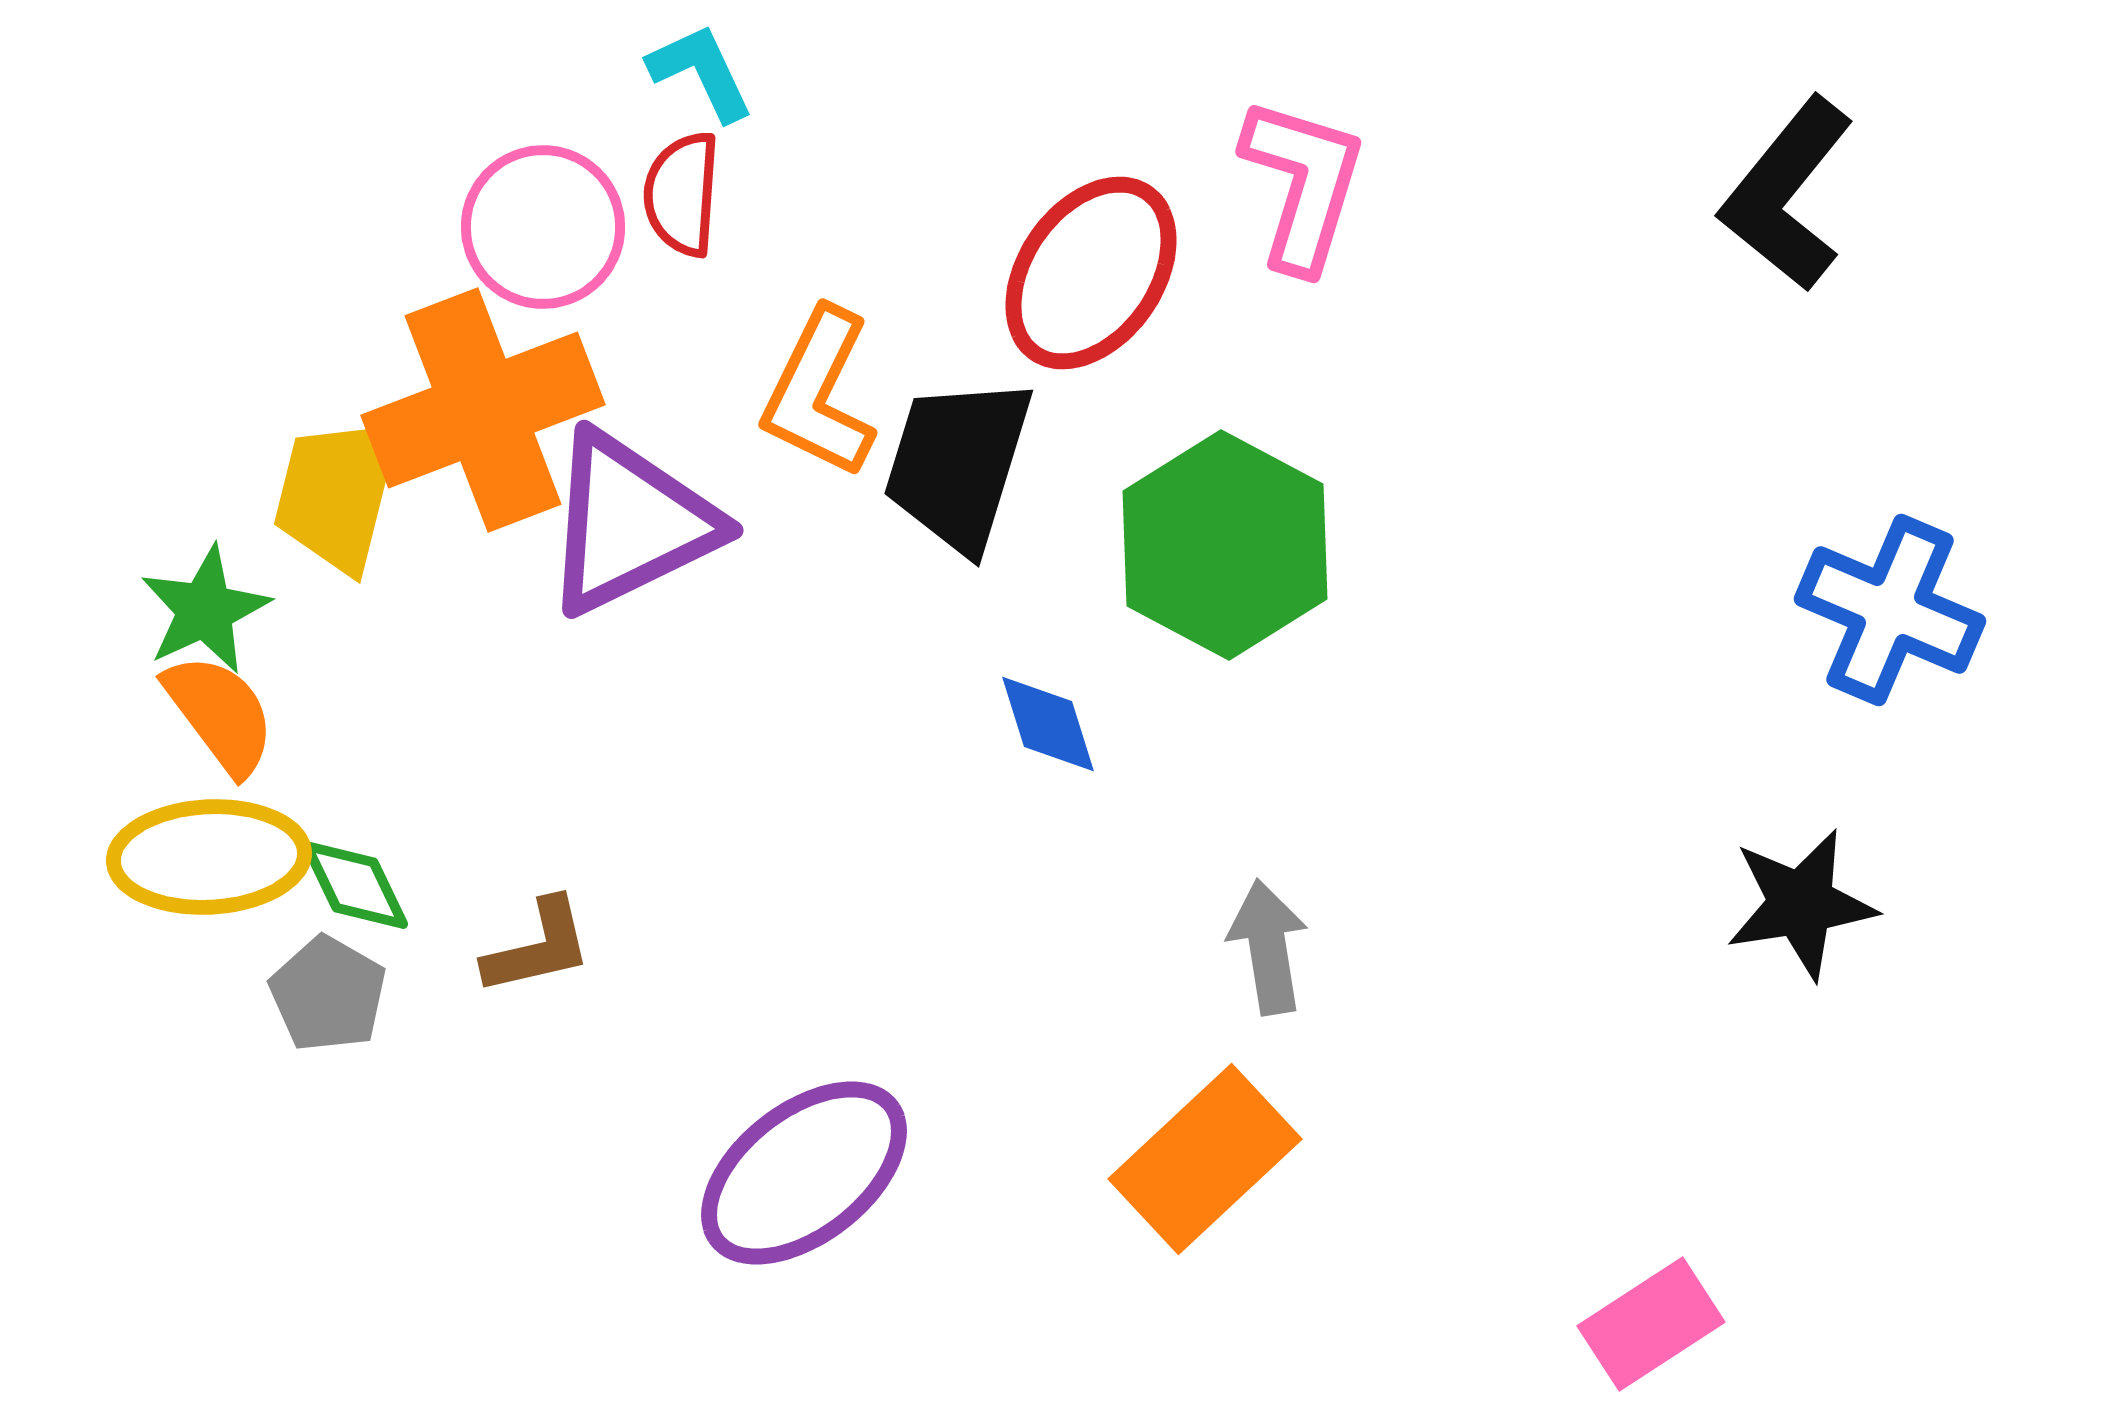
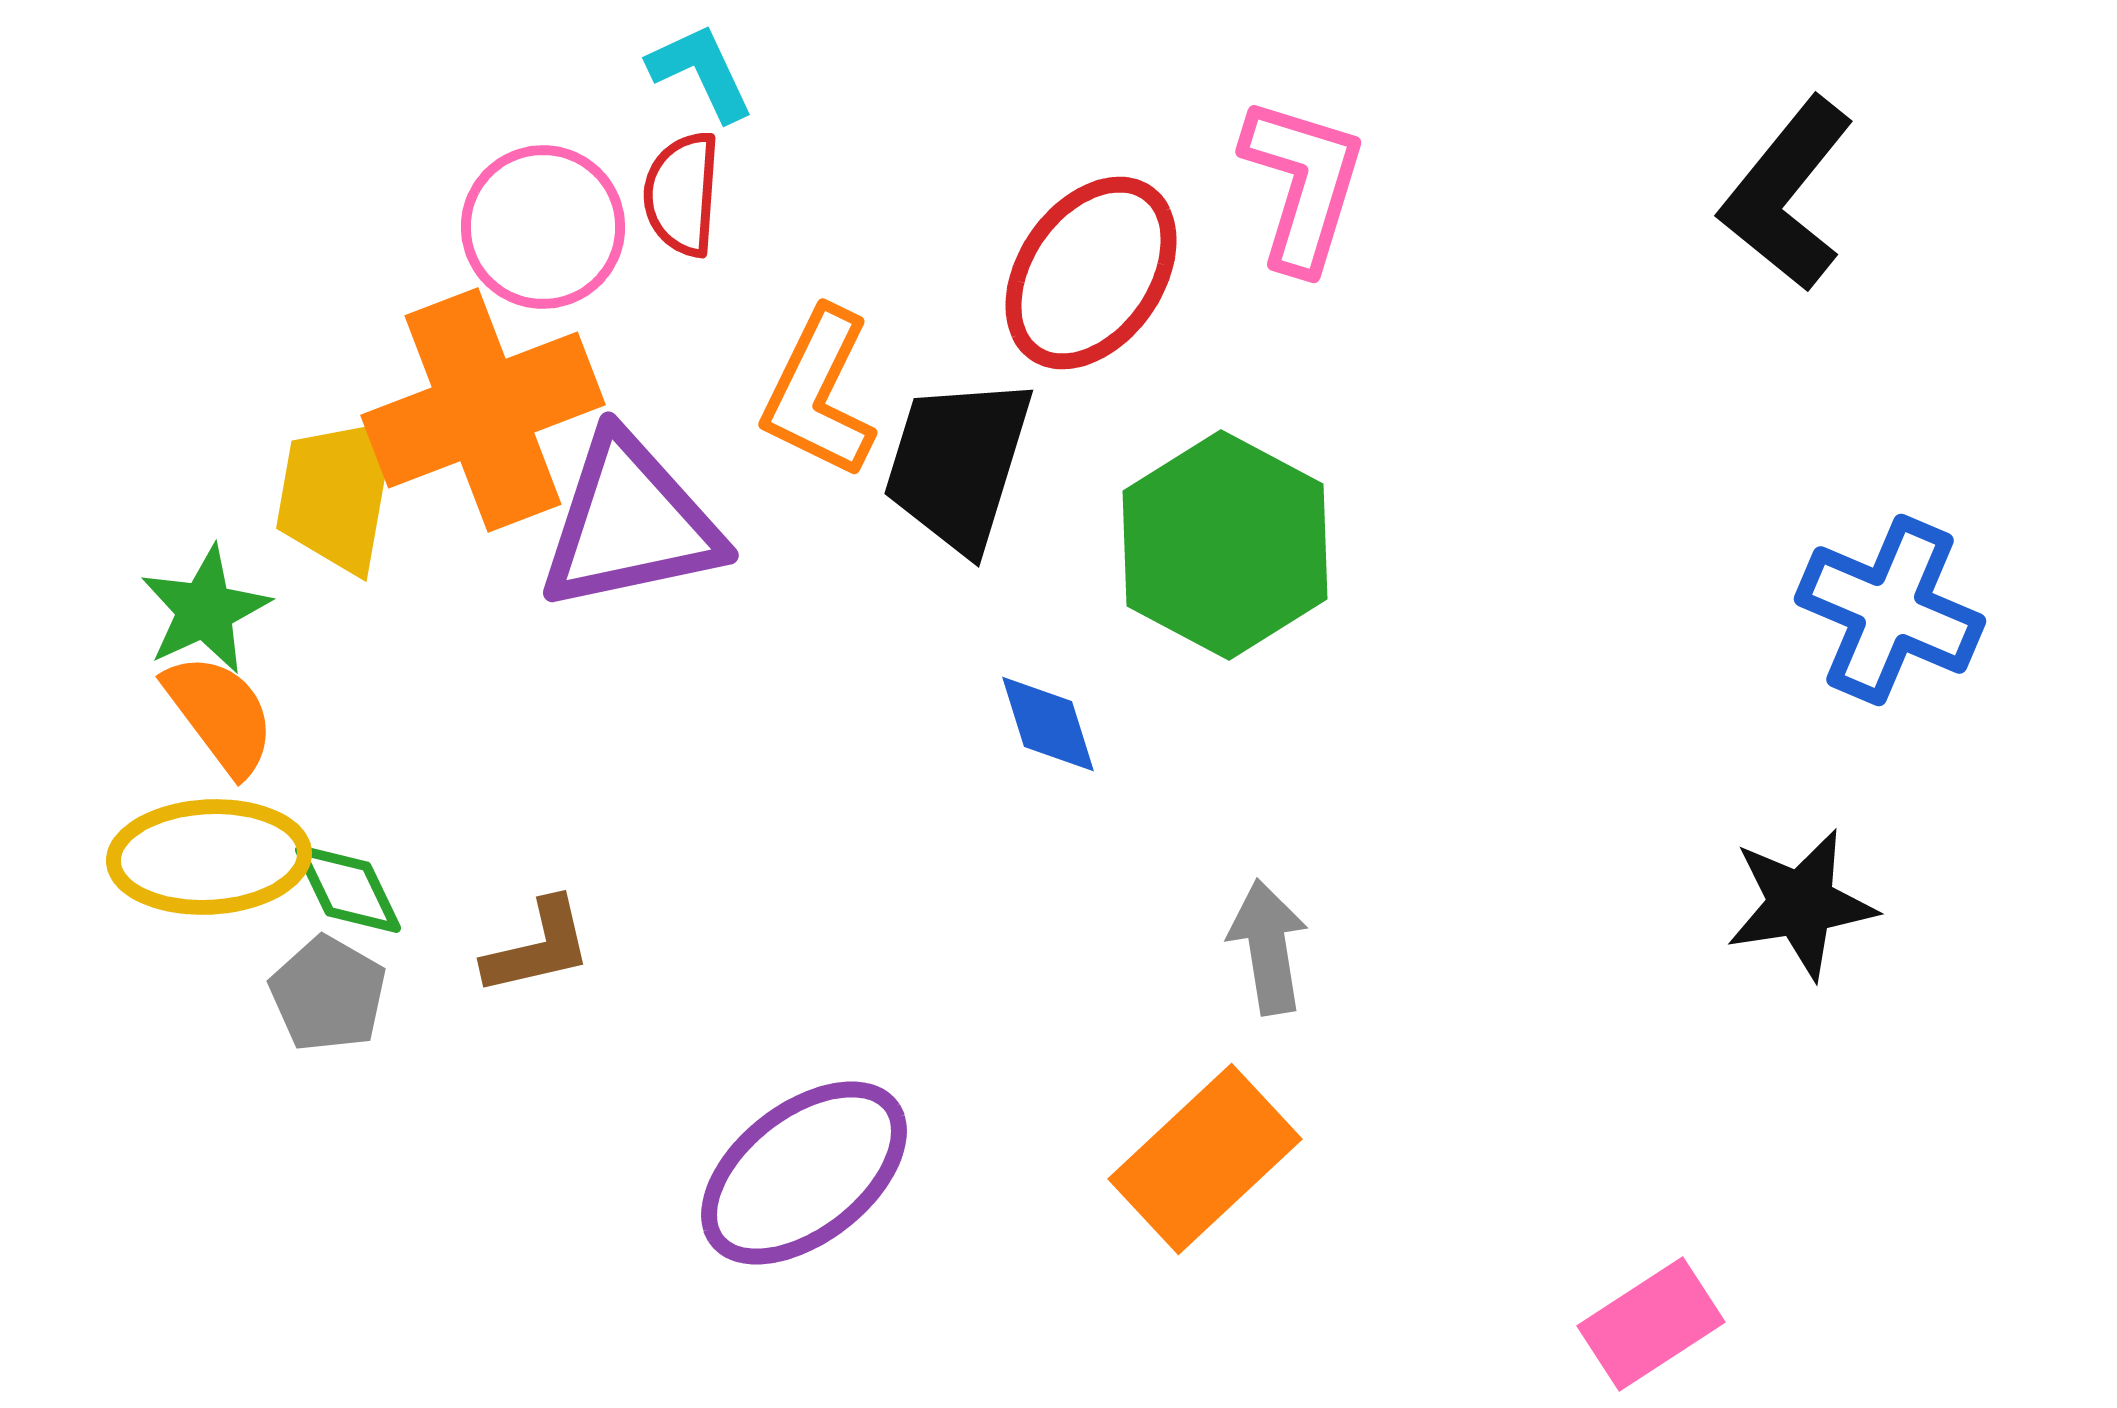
yellow trapezoid: rotated 4 degrees counterclockwise
purple triangle: rotated 14 degrees clockwise
green diamond: moved 7 px left, 4 px down
